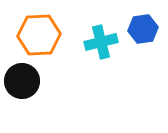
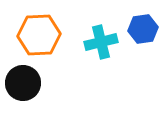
black circle: moved 1 px right, 2 px down
